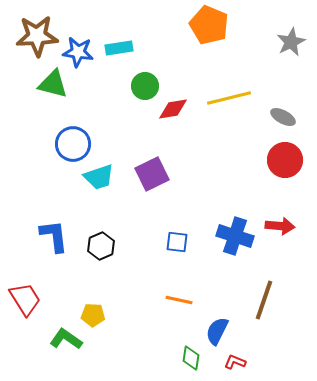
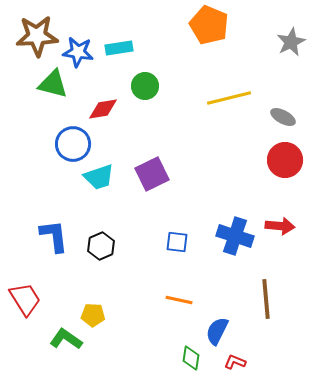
red diamond: moved 70 px left
brown line: moved 2 px right, 1 px up; rotated 24 degrees counterclockwise
